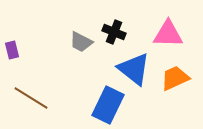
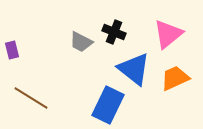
pink triangle: rotated 40 degrees counterclockwise
